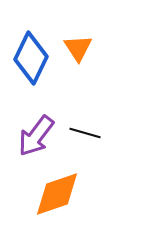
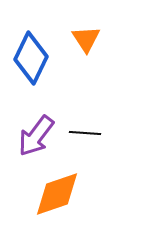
orange triangle: moved 8 px right, 9 px up
black line: rotated 12 degrees counterclockwise
